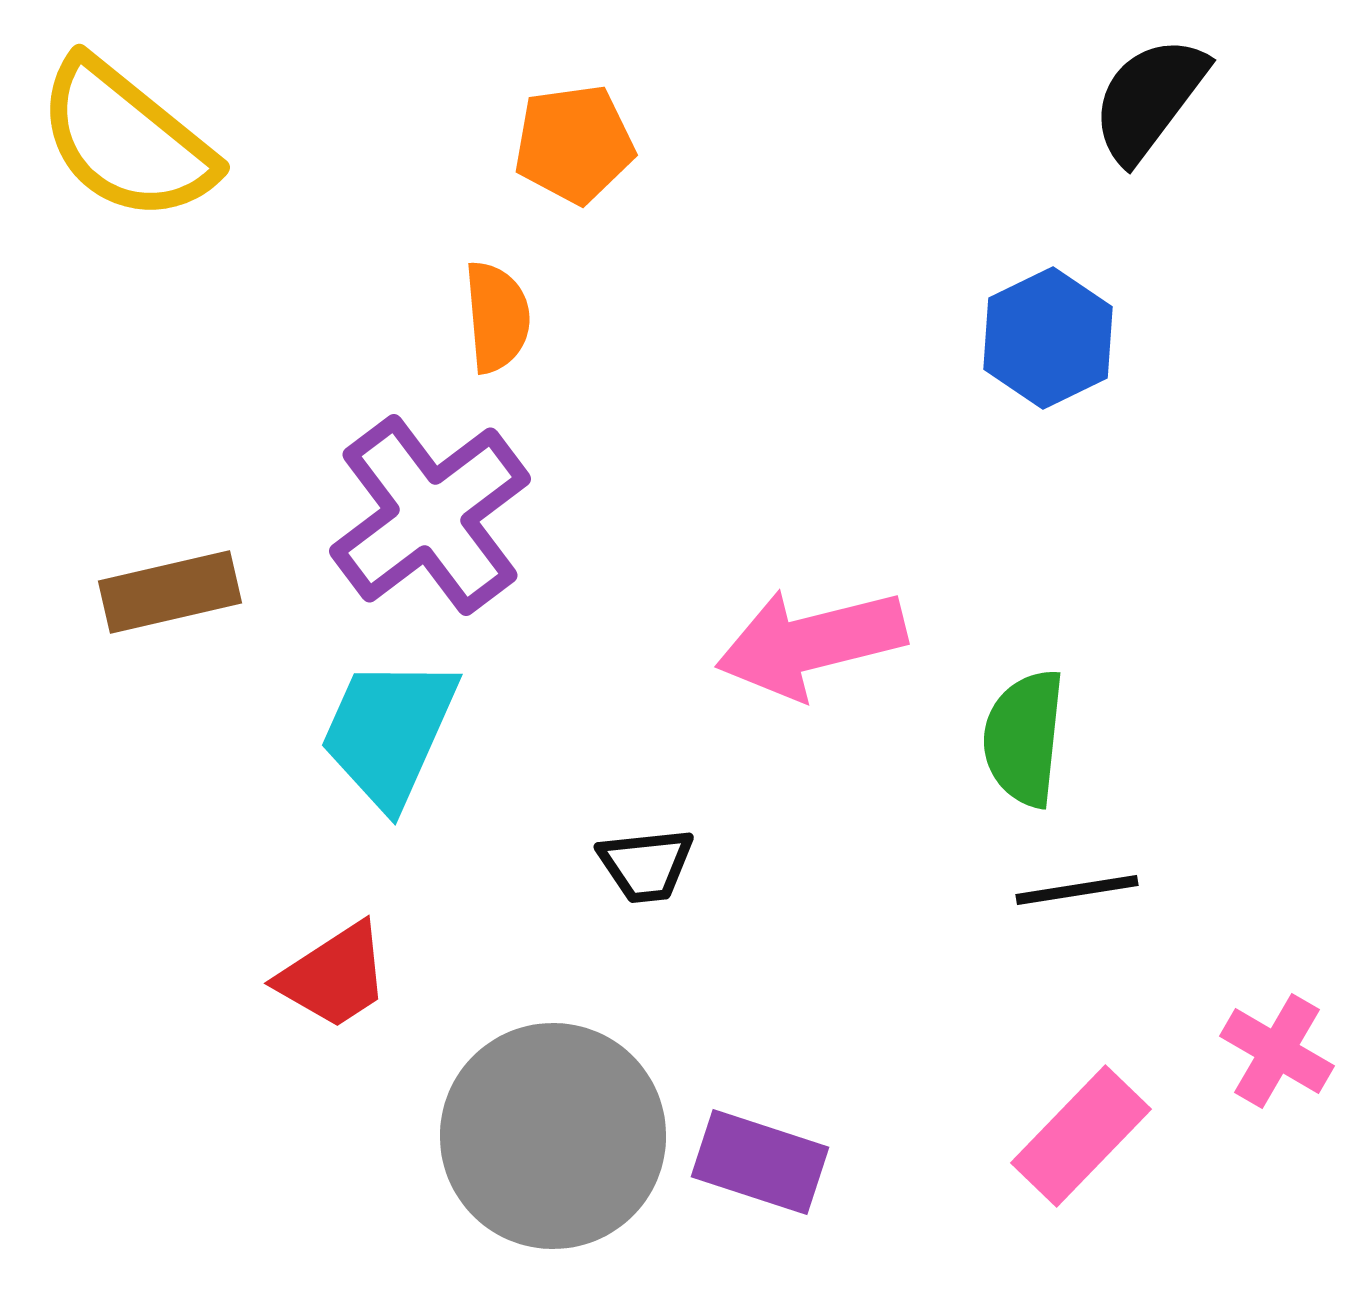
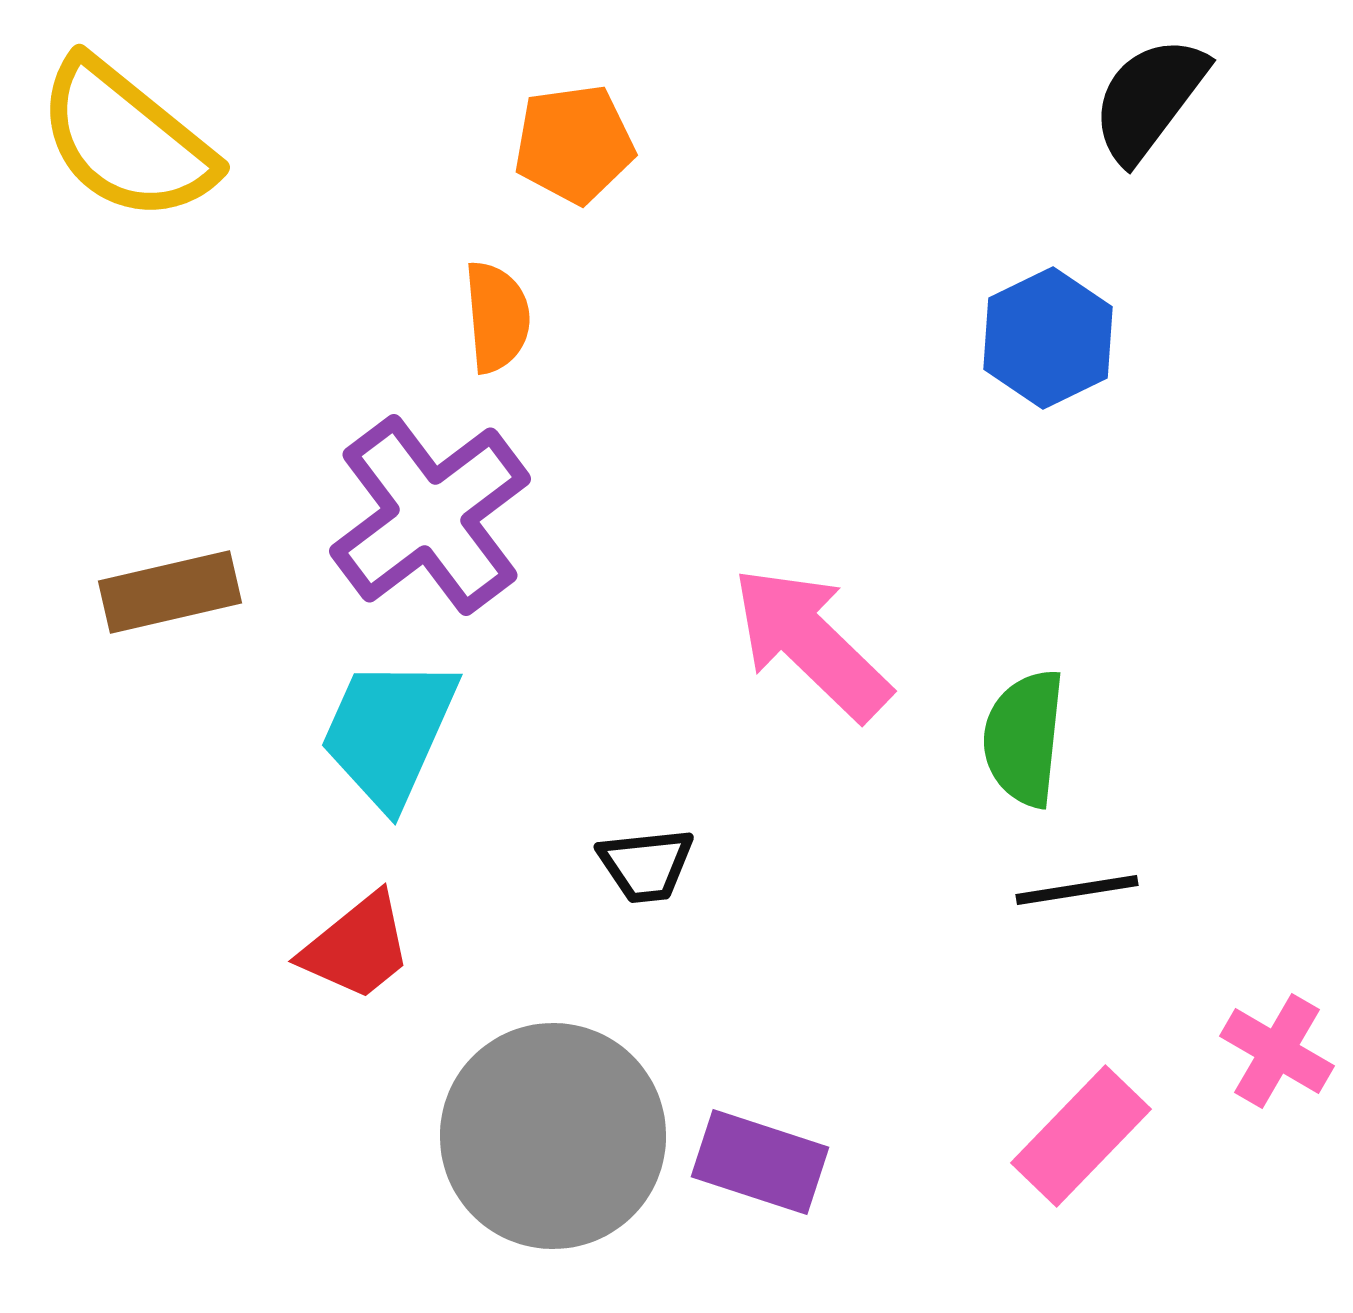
pink arrow: rotated 58 degrees clockwise
red trapezoid: moved 23 px right, 29 px up; rotated 6 degrees counterclockwise
